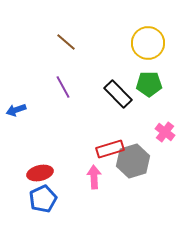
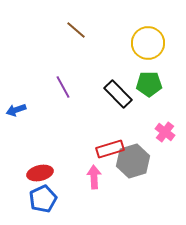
brown line: moved 10 px right, 12 px up
